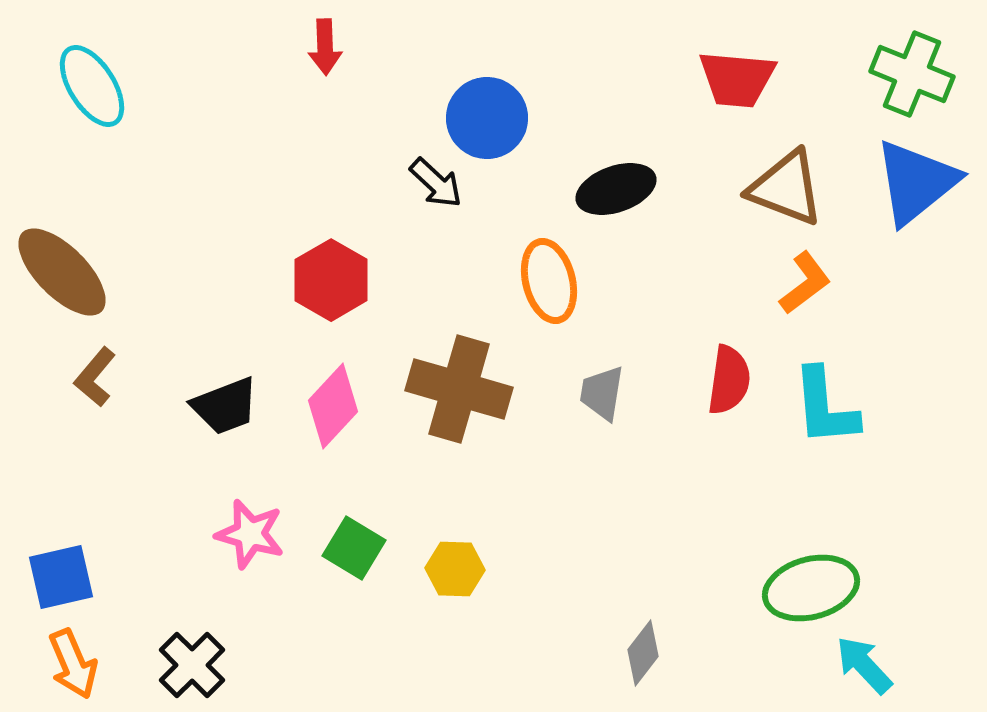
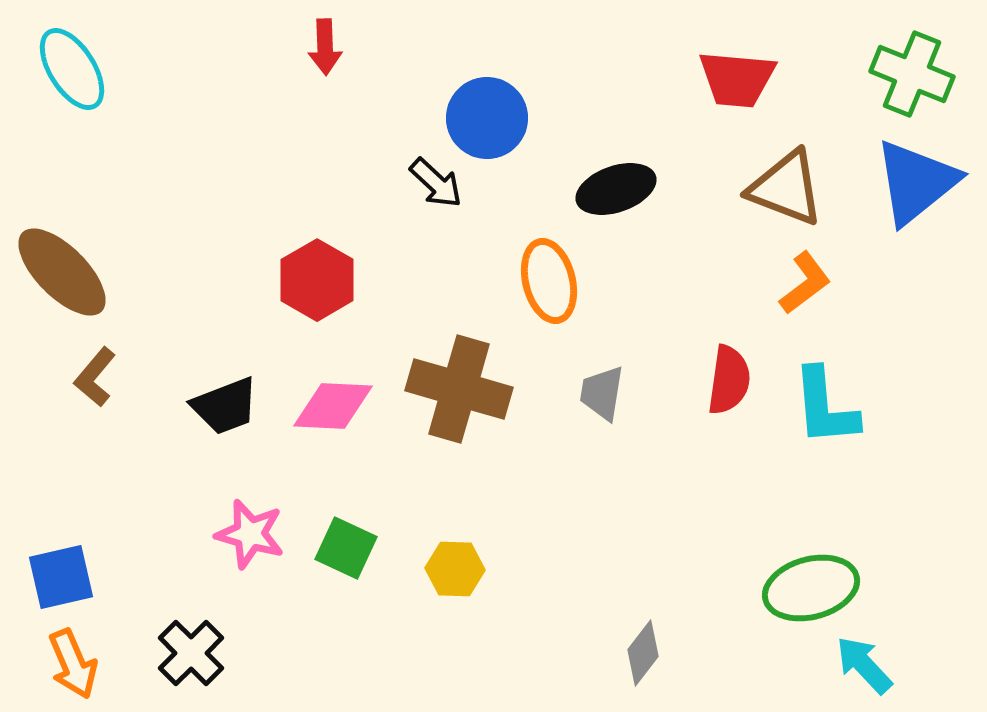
cyan ellipse: moved 20 px left, 17 px up
red hexagon: moved 14 px left
pink diamond: rotated 50 degrees clockwise
green square: moved 8 px left; rotated 6 degrees counterclockwise
black cross: moved 1 px left, 12 px up
